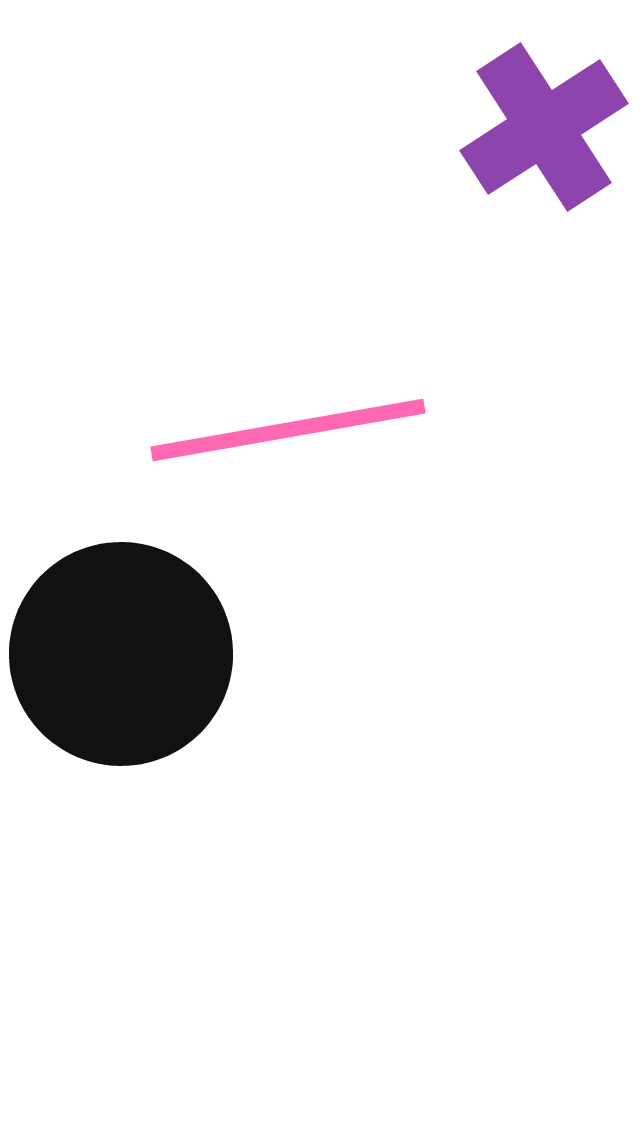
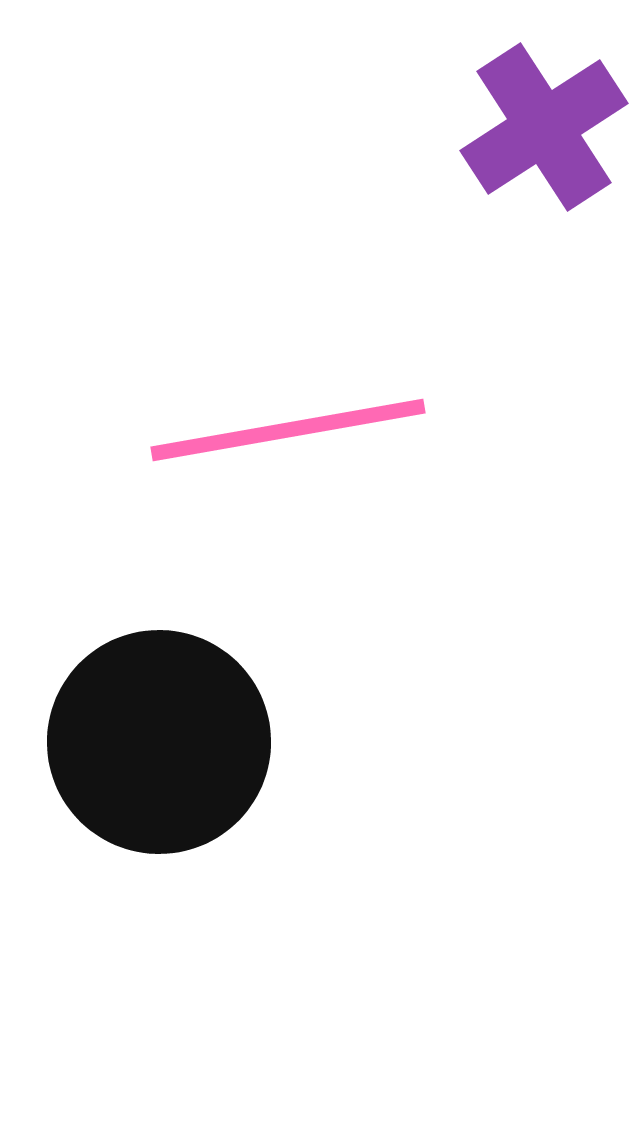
black circle: moved 38 px right, 88 px down
